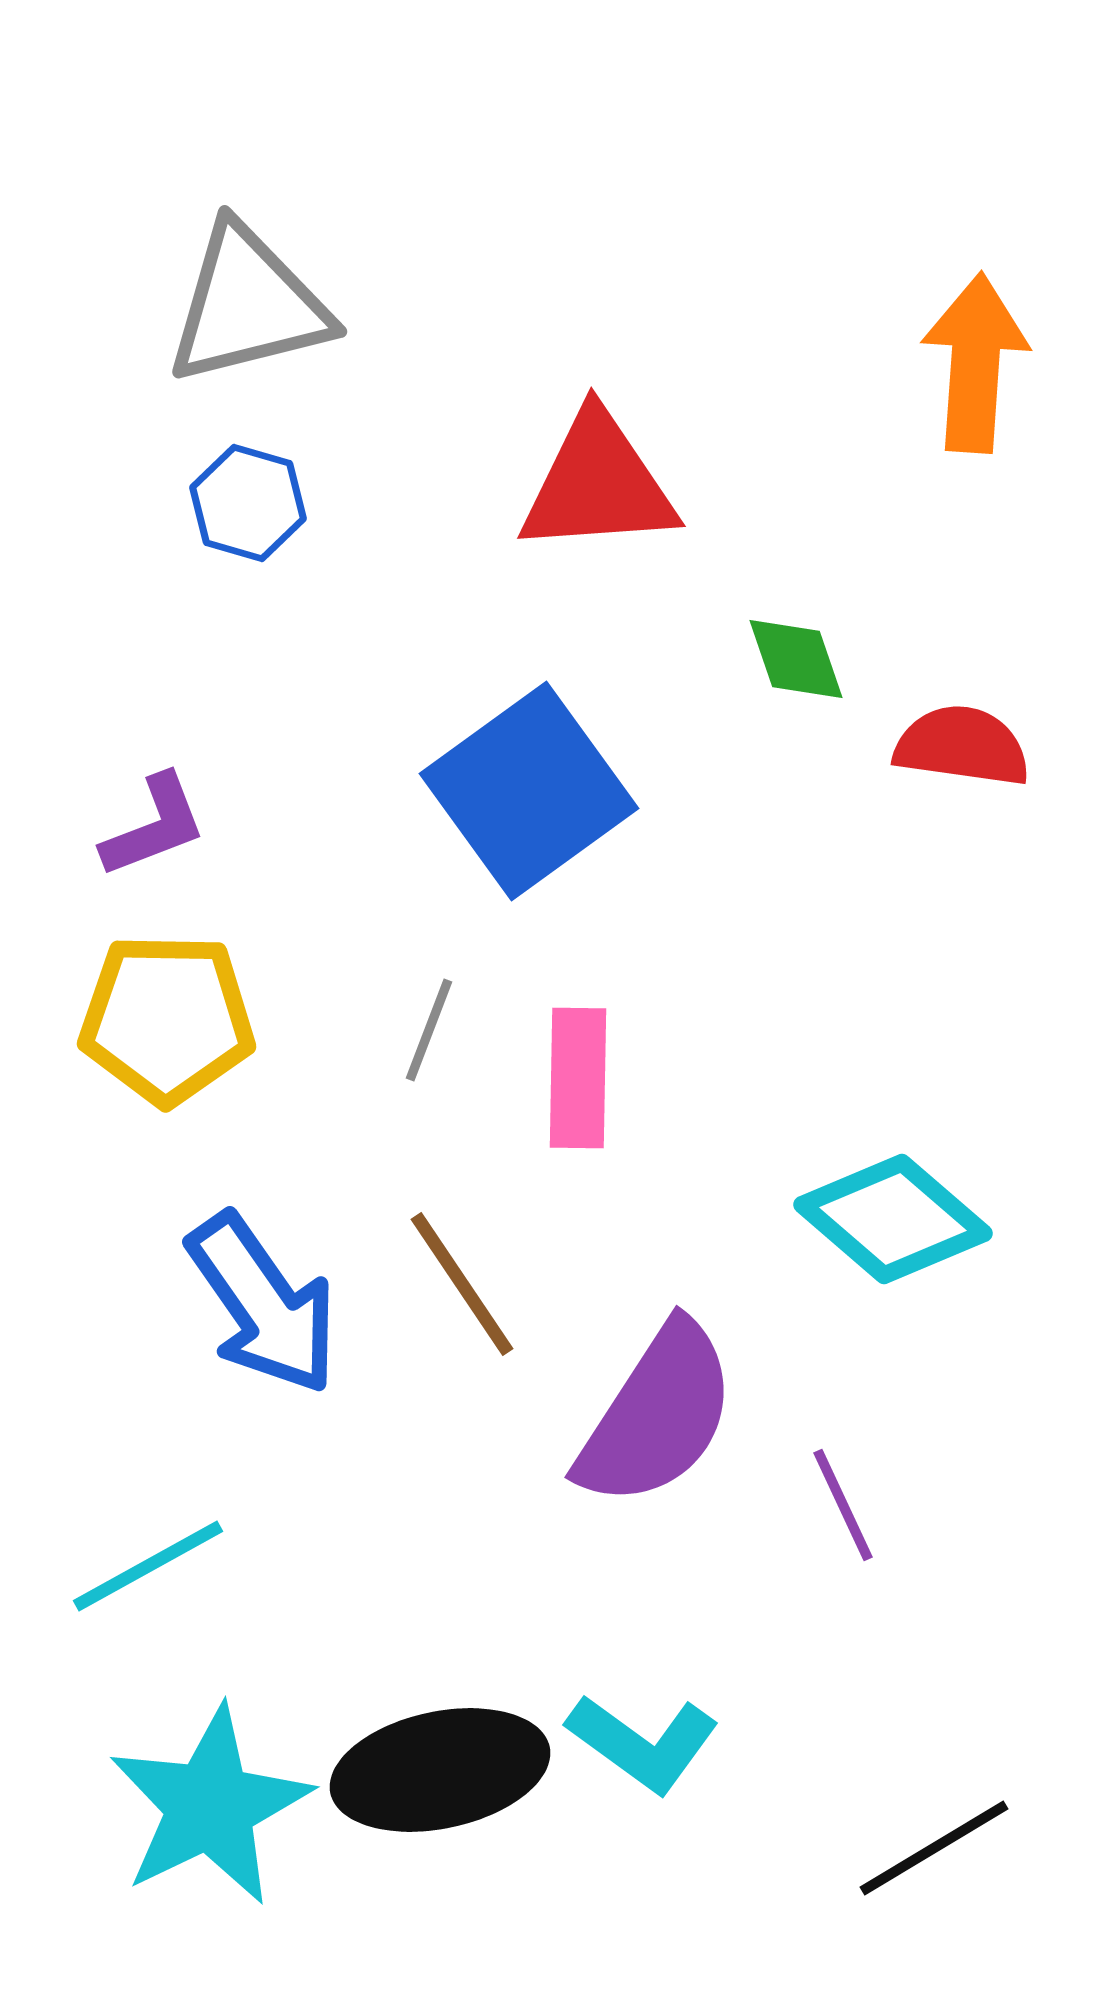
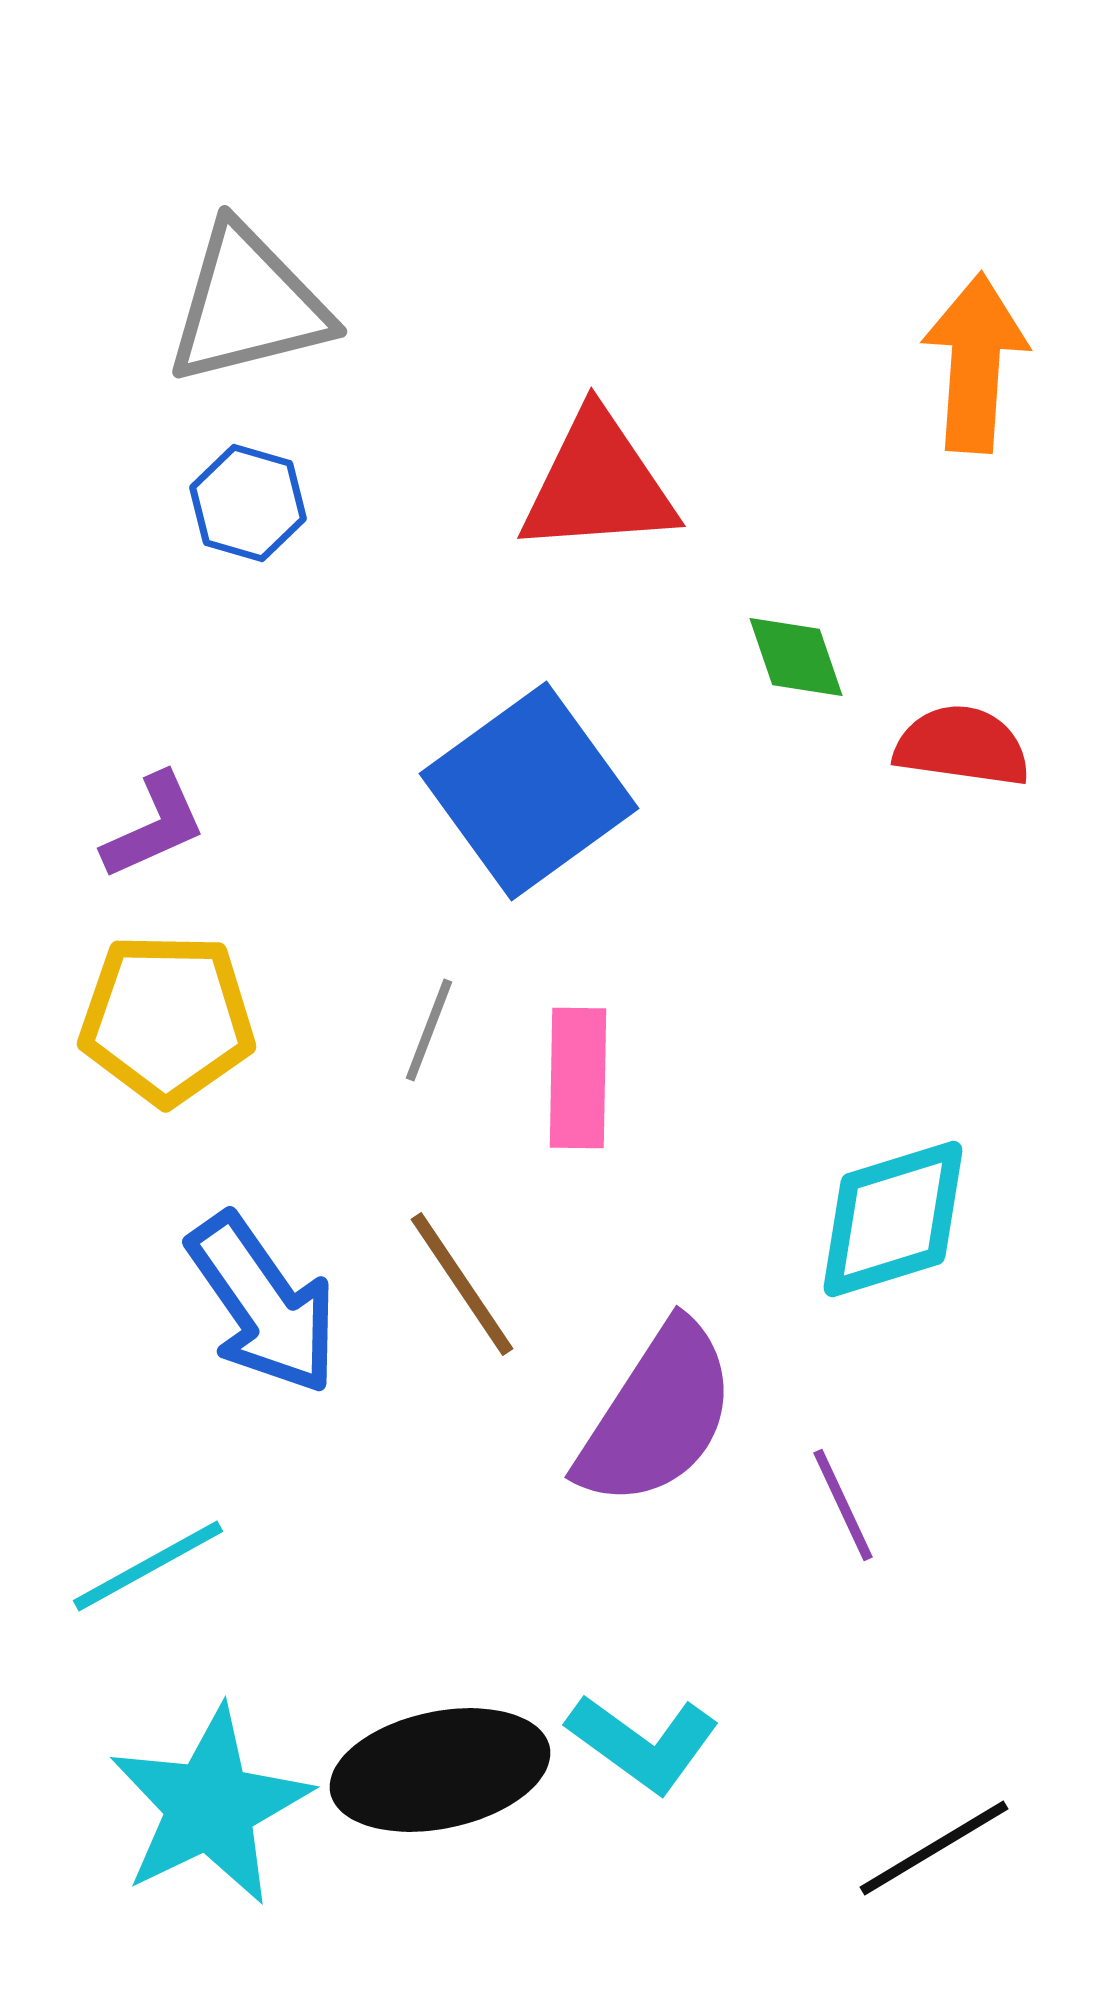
green diamond: moved 2 px up
purple L-shape: rotated 3 degrees counterclockwise
cyan diamond: rotated 58 degrees counterclockwise
